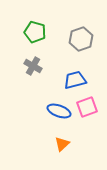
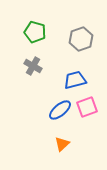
blue ellipse: moved 1 px right, 1 px up; rotated 60 degrees counterclockwise
